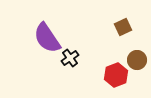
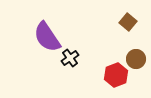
brown square: moved 5 px right, 5 px up; rotated 24 degrees counterclockwise
purple semicircle: moved 1 px up
brown circle: moved 1 px left, 1 px up
